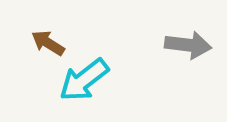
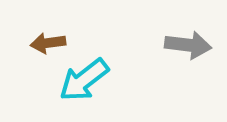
brown arrow: rotated 40 degrees counterclockwise
